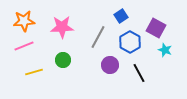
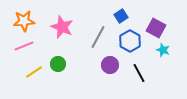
pink star: rotated 25 degrees clockwise
blue hexagon: moved 1 px up
cyan star: moved 2 px left
green circle: moved 5 px left, 4 px down
yellow line: rotated 18 degrees counterclockwise
